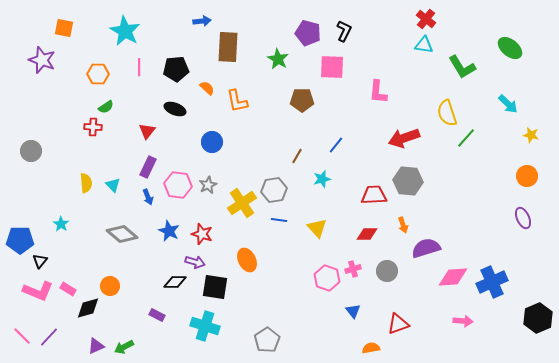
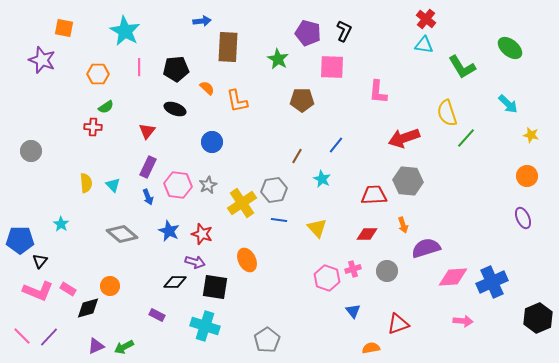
cyan star at (322, 179): rotated 30 degrees counterclockwise
